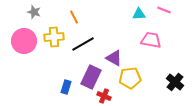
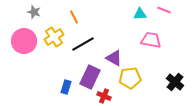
cyan triangle: moved 1 px right
yellow cross: rotated 30 degrees counterclockwise
purple rectangle: moved 1 px left
